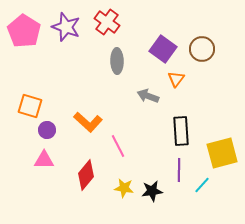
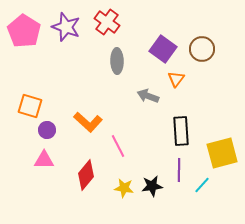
black star: moved 5 px up
